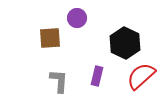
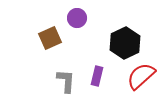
brown square: rotated 20 degrees counterclockwise
black hexagon: rotated 8 degrees clockwise
gray L-shape: moved 7 px right
